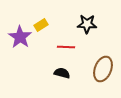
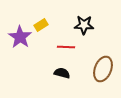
black star: moved 3 px left, 1 px down
